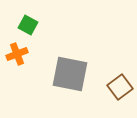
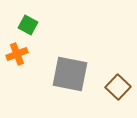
brown square: moved 2 px left; rotated 10 degrees counterclockwise
